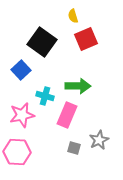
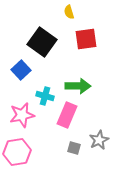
yellow semicircle: moved 4 px left, 4 px up
red square: rotated 15 degrees clockwise
pink hexagon: rotated 12 degrees counterclockwise
